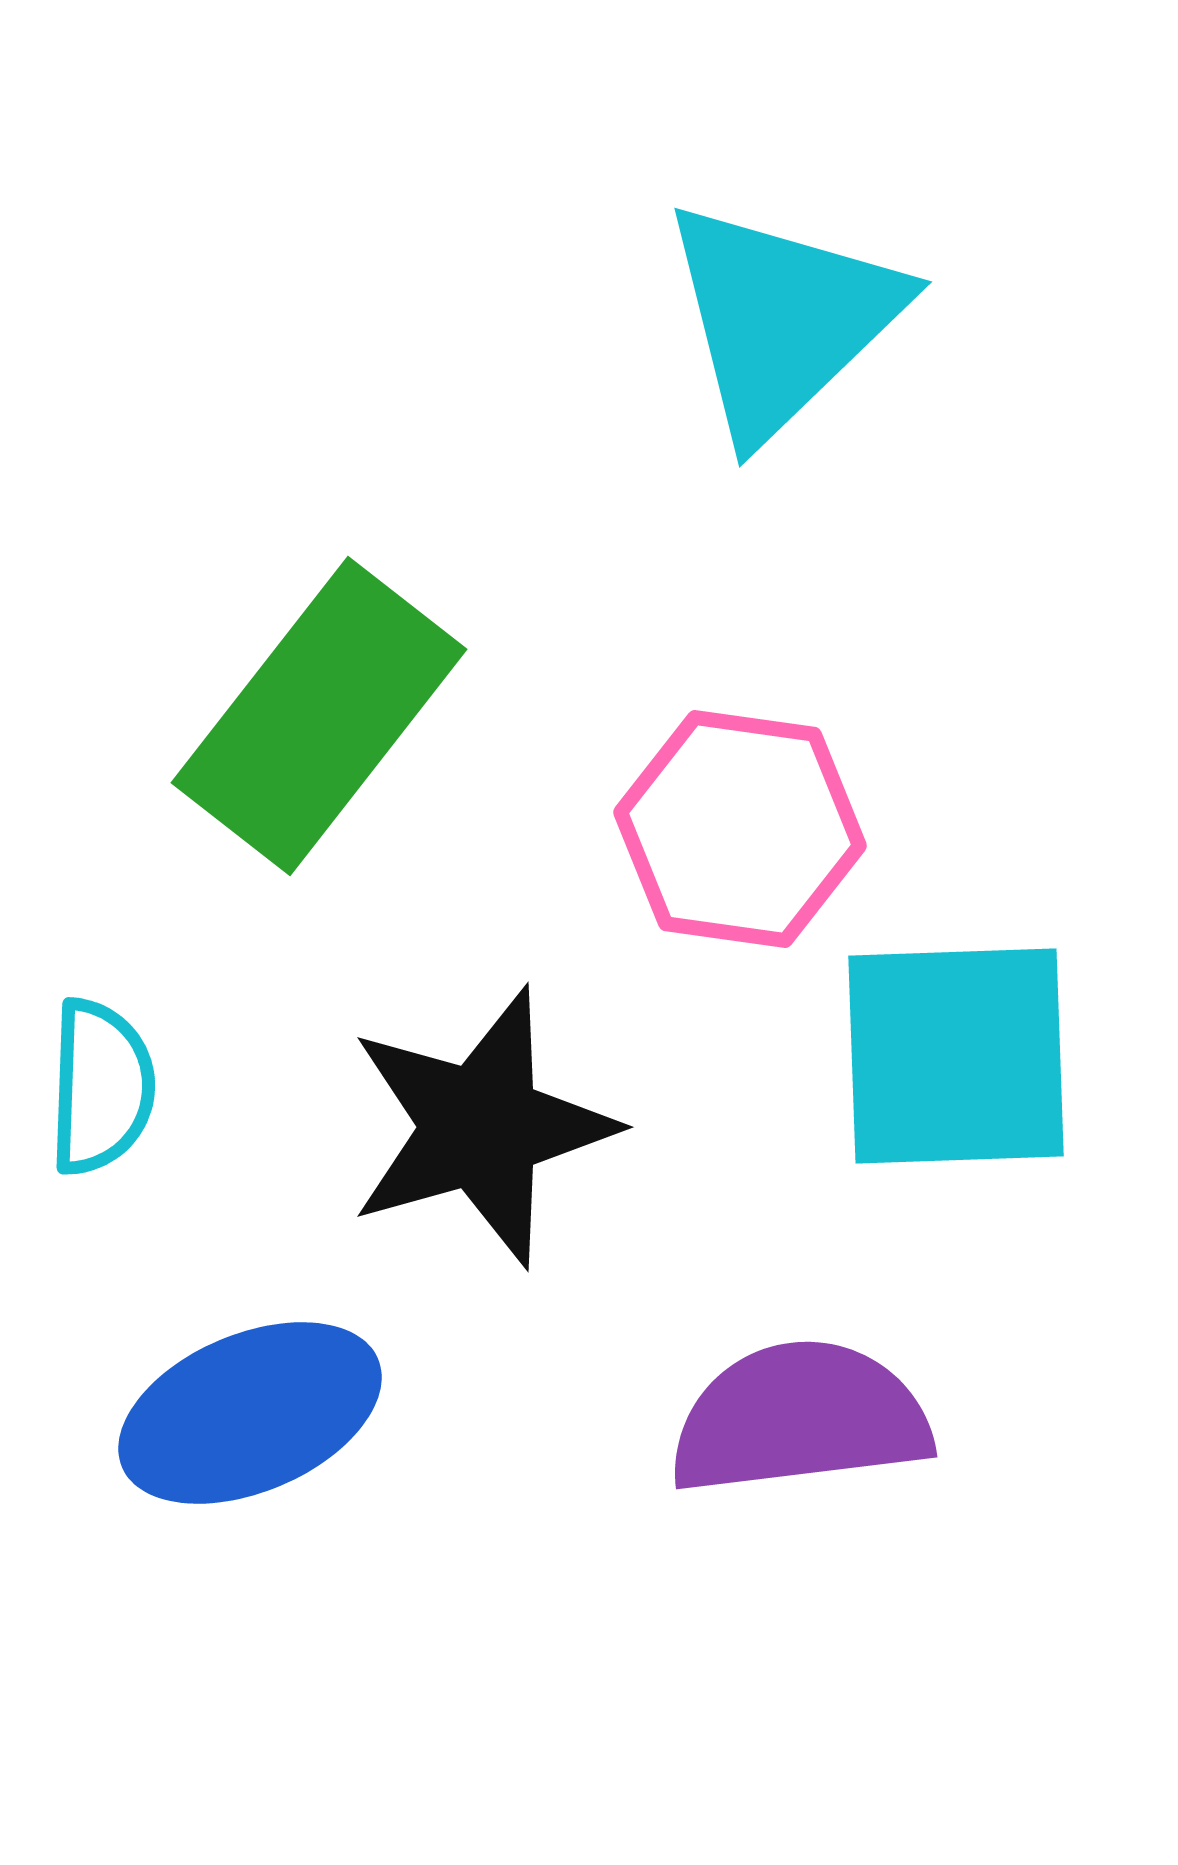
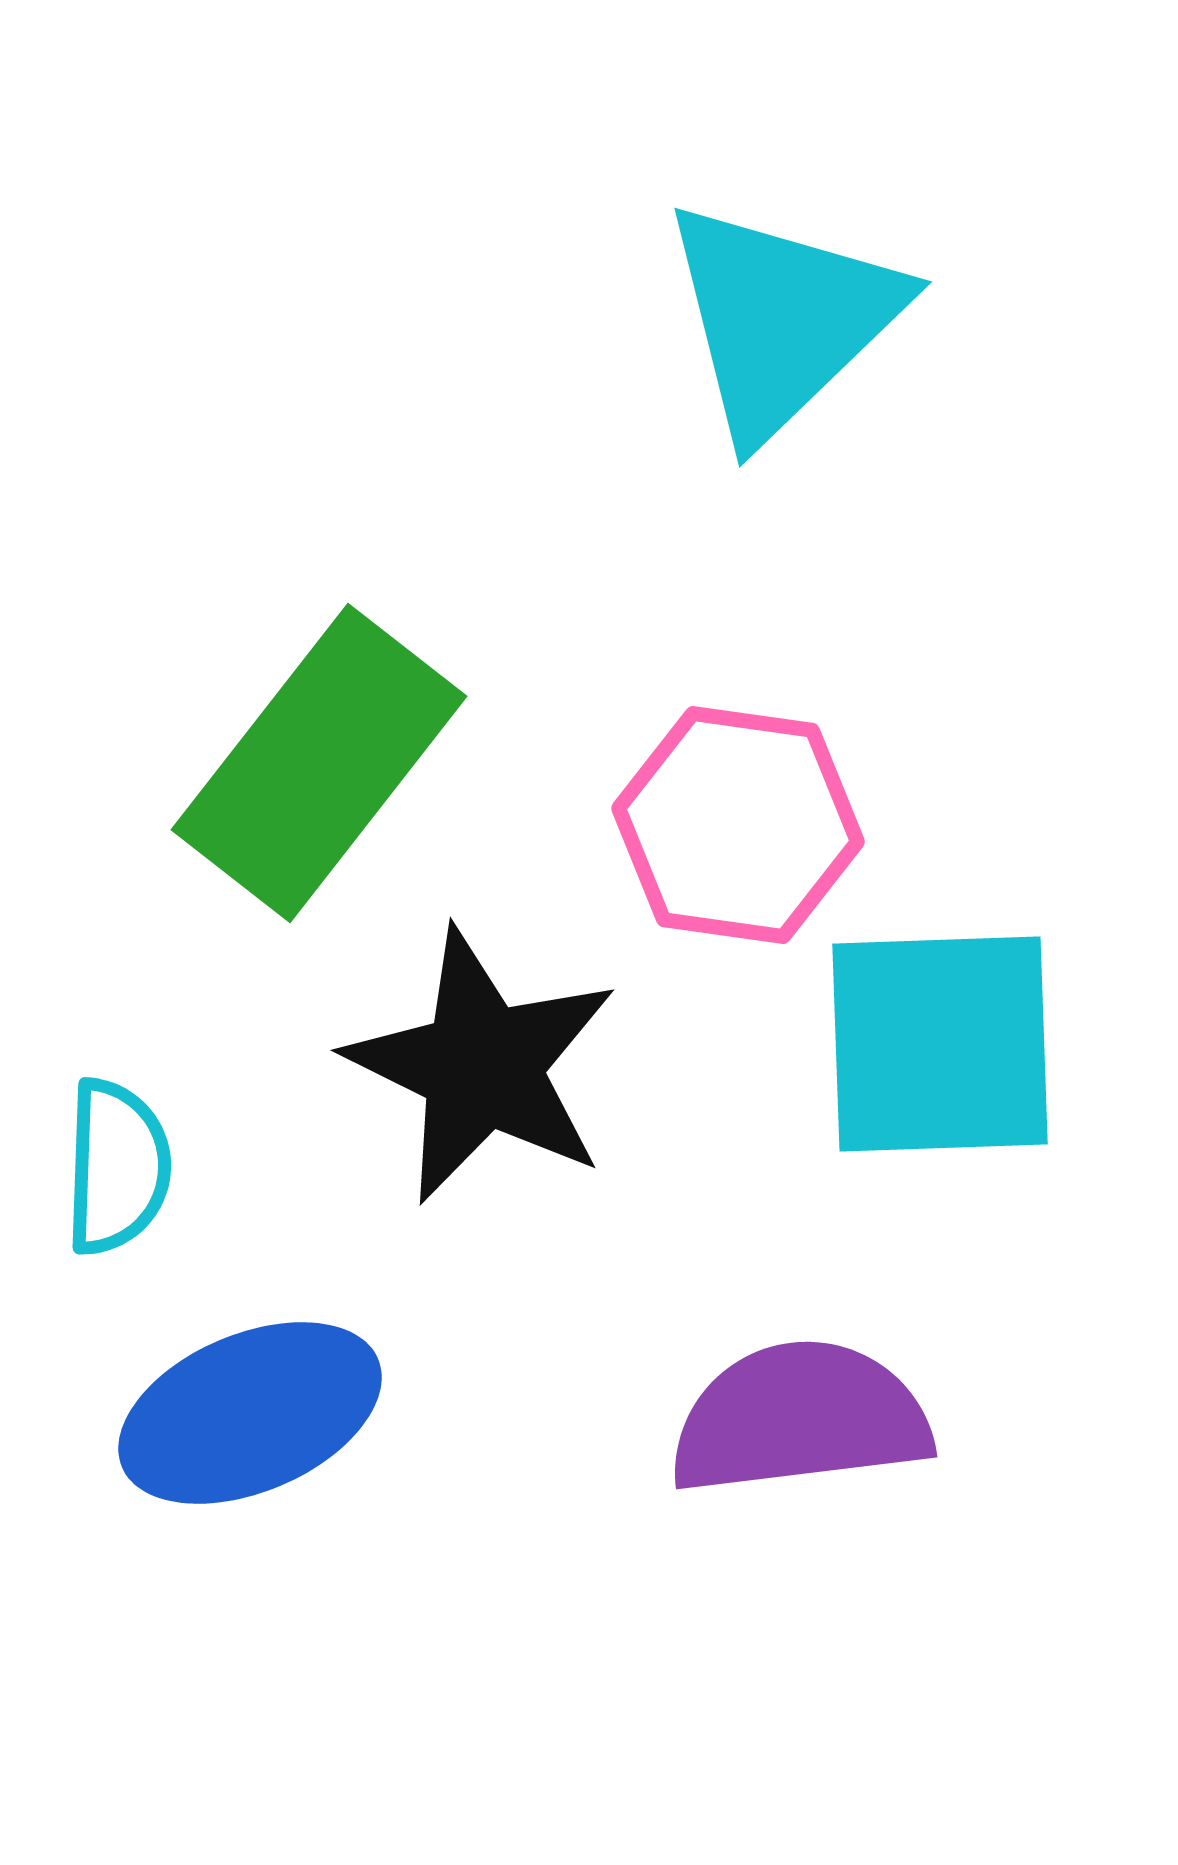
green rectangle: moved 47 px down
pink hexagon: moved 2 px left, 4 px up
cyan square: moved 16 px left, 12 px up
cyan semicircle: moved 16 px right, 80 px down
black star: moved 1 px right, 61 px up; rotated 30 degrees counterclockwise
